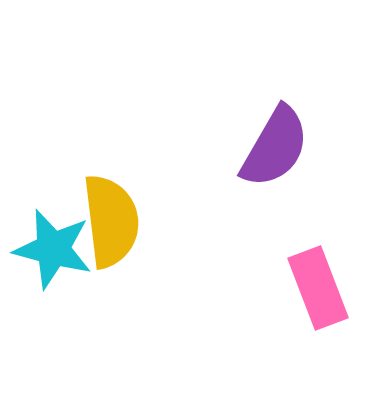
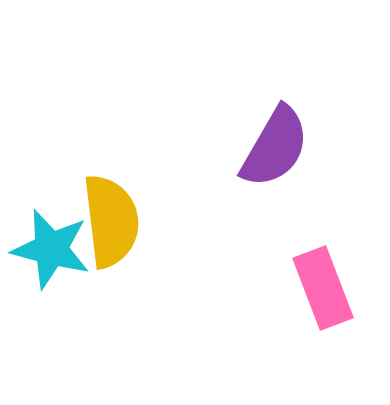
cyan star: moved 2 px left
pink rectangle: moved 5 px right
